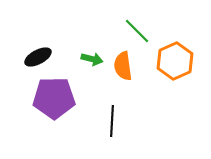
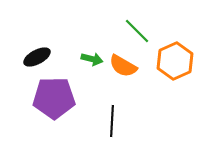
black ellipse: moved 1 px left
orange semicircle: rotated 52 degrees counterclockwise
